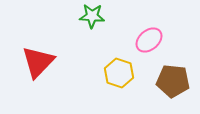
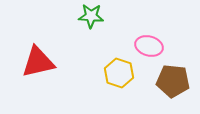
green star: moved 1 px left
pink ellipse: moved 6 px down; rotated 56 degrees clockwise
red triangle: rotated 33 degrees clockwise
